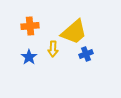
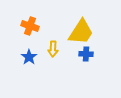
orange cross: rotated 24 degrees clockwise
yellow trapezoid: moved 7 px right; rotated 16 degrees counterclockwise
blue cross: rotated 24 degrees clockwise
